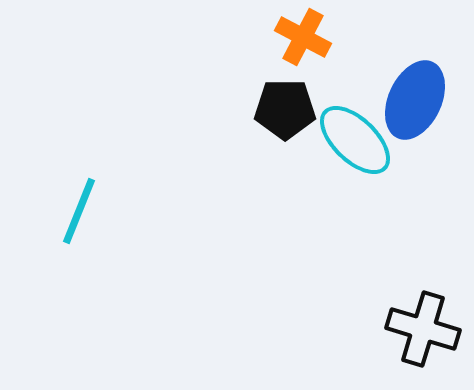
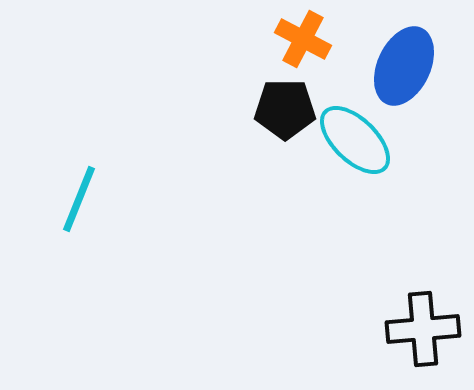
orange cross: moved 2 px down
blue ellipse: moved 11 px left, 34 px up
cyan line: moved 12 px up
black cross: rotated 22 degrees counterclockwise
